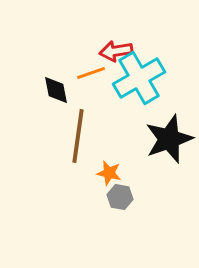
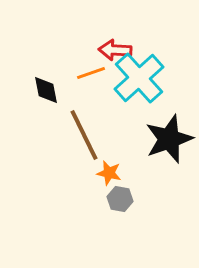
red arrow: moved 1 px left, 1 px up; rotated 12 degrees clockwise
cyan cross: rotated 12 degrees counterclockwise
black diamond: moved 10 px left
brown line: moved 6 px right, 1 px up; rotated 34 degrees counterclockwise
gray hexagon: moved 2 px down
